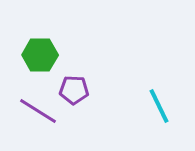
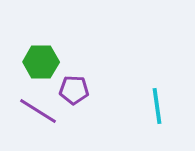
green hexagon: moved 1 px right, 7 px down
cyan line: moved 2 px left; rotated 18 degrees clockwise
